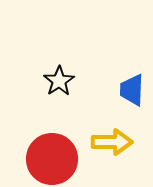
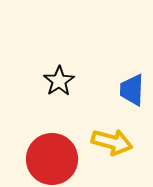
yellow arrow: rotated 15 degrees clockwise
